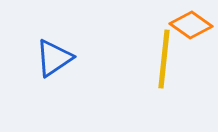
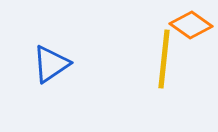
blue triangle: moved 3 px left, 6 px down
